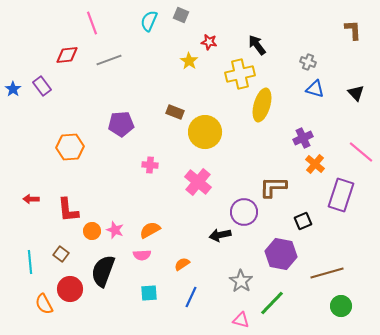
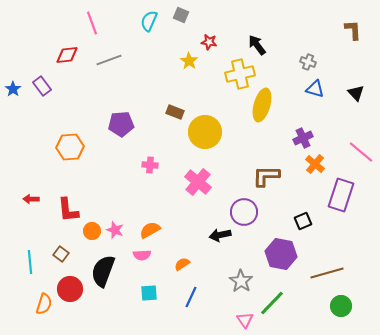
brown L-shape at (273, 187): moved 7 px left, 11 px up
orange semicircle at (44, 304): rotated 135 degrees counterclockwise
pink triangle at (241, 320): moved 4 px right; rotated 42 degrees clockwise
